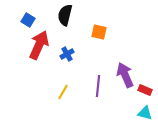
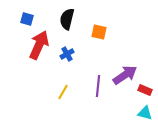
black semicircle: moved 2 px right, 4 px down
blue square: moved 1 px left, 1 px up; rotated 16 degrees counterclockwise
purple arrow: rotated 80 degrees clockwise
